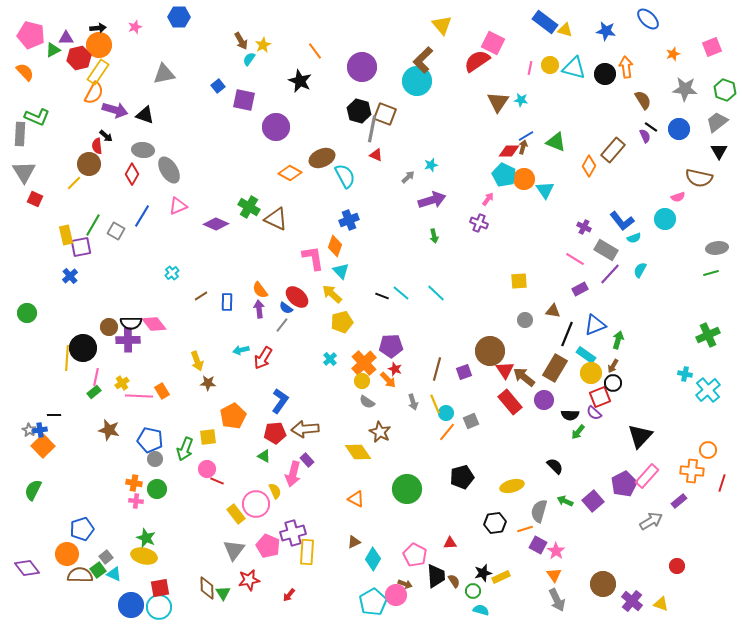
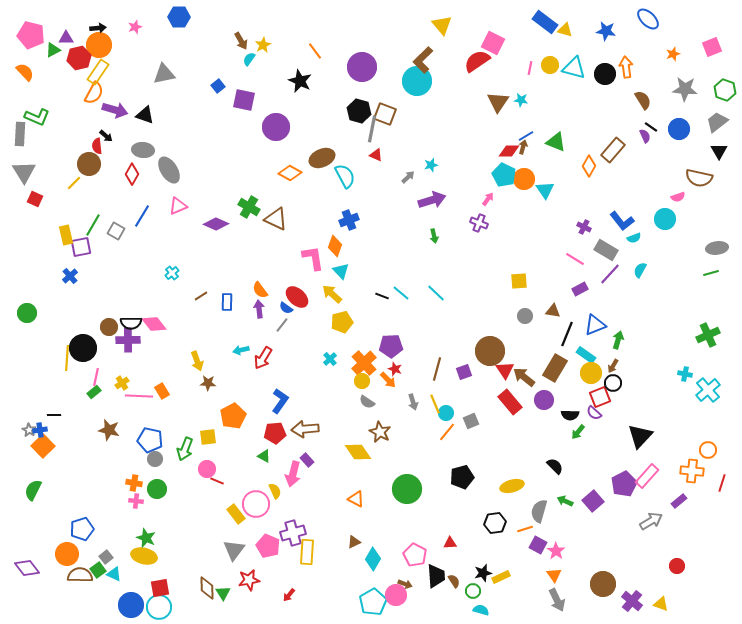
gray circle at (525, 320): moved 4 px up
